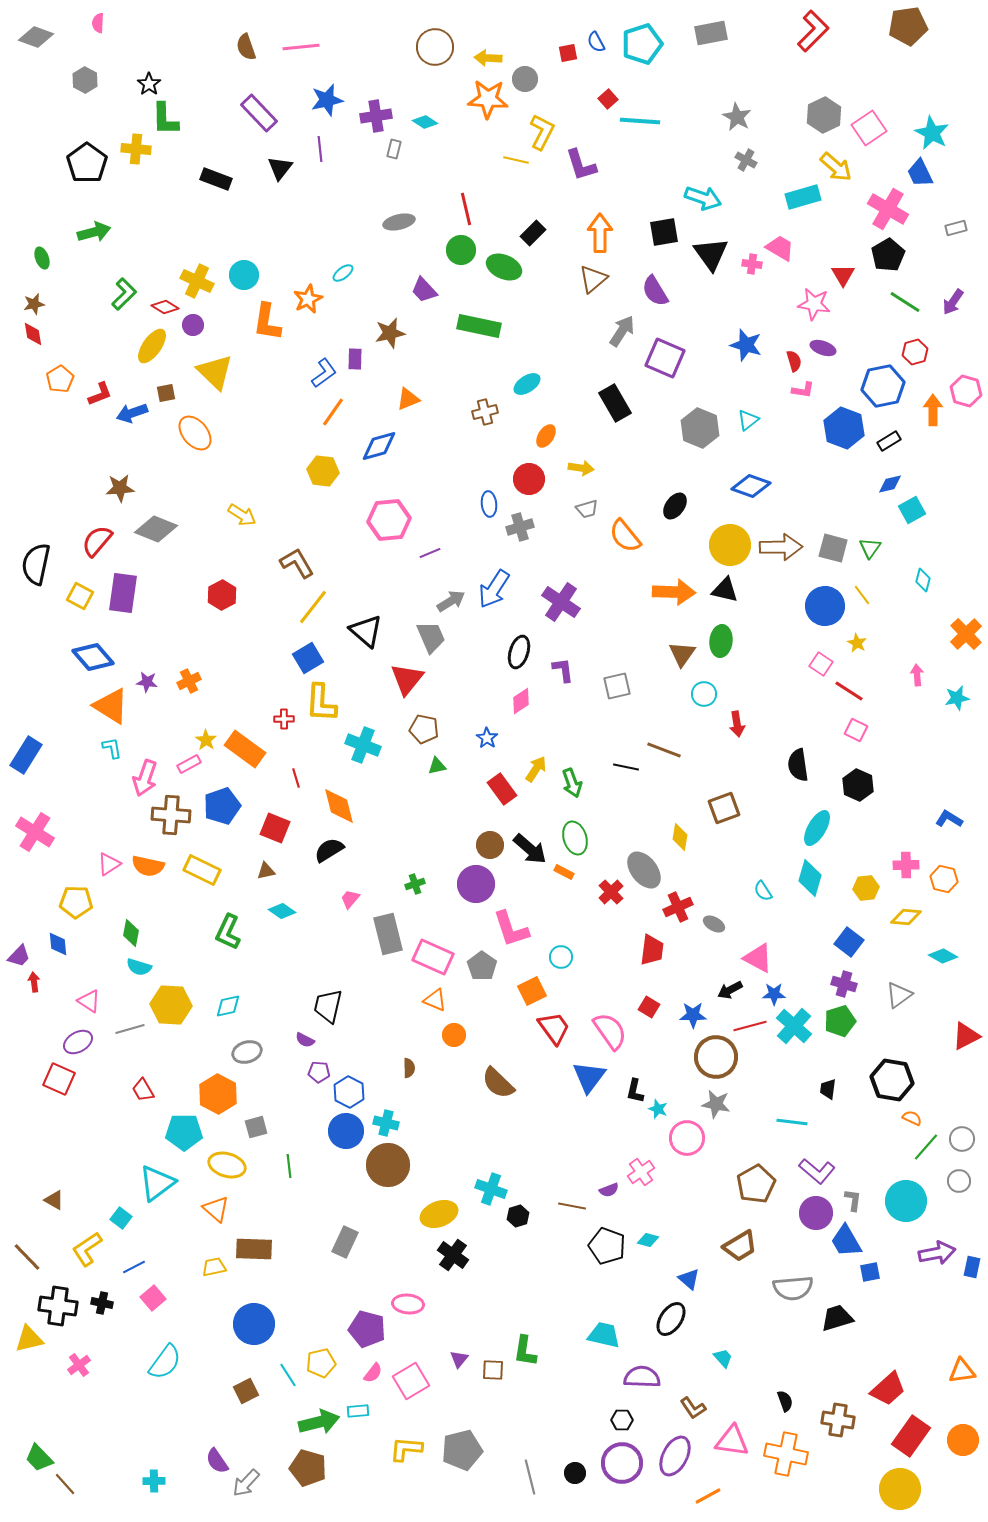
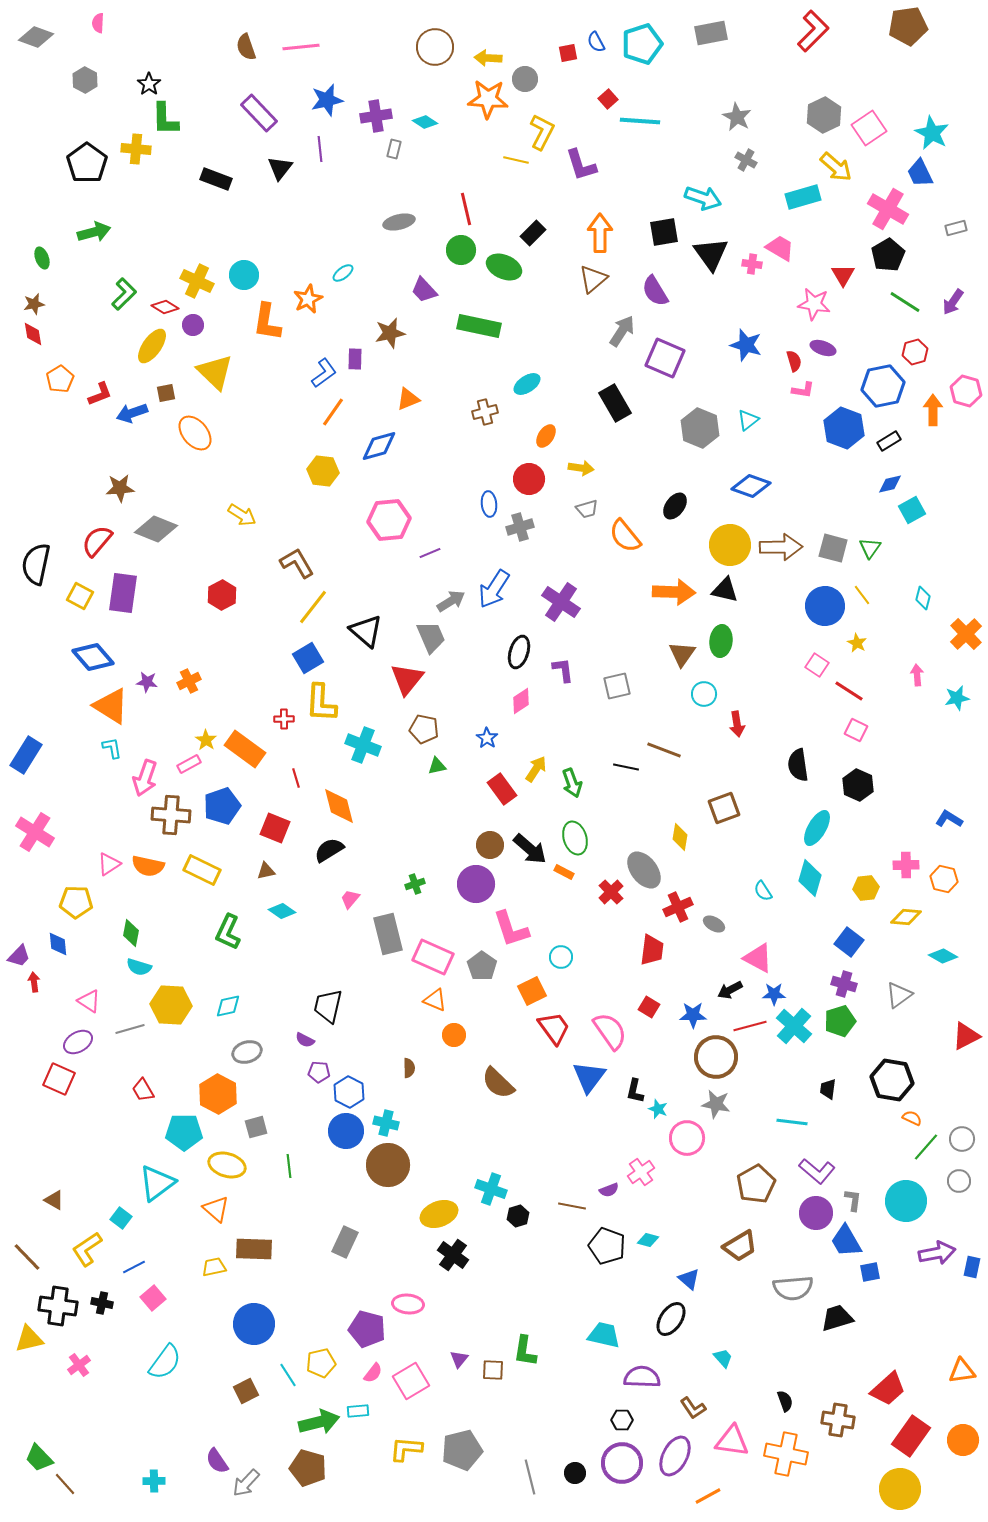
cyan diamond at (923, 580): moved 18 px down
pink square at (821, 664): moved 4 px left, 1 px down
